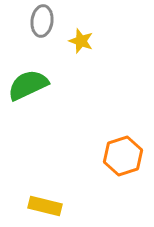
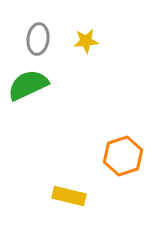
gray ellipse: moved 4 px left, 18 px down
yellow star: moved 5 px right; rotated 25 degrees counterclockwise
yellow rectangle: moved 24 px right, 10 px up
